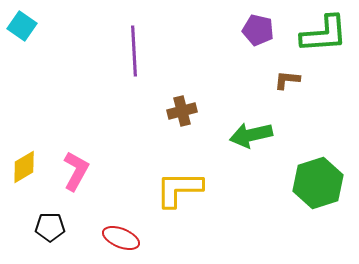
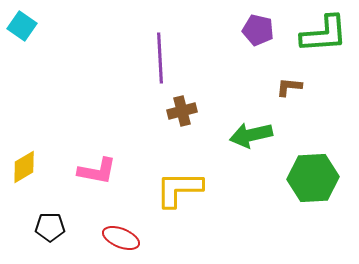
purple line: moved 26 px right, 7 px down
brown L-shape: moved 2 px right, 7 px down
pink L-shape: moved 21 px right; rotated 72 degrees clockwise
green hexagon: moved 5 px left, 5 px up; rotated 15 degrees clockwise
